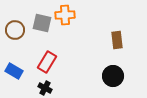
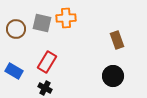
orange cross: moved 1 px right, 3 px down
brown circle: moved 1 px right, 1 px up
brown rectangle: rotated 12 degrees counterclockwise
